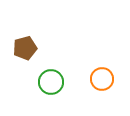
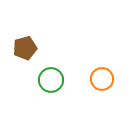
green circle: moved 2 px up
